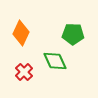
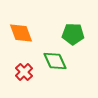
orange diamond: rotated 45 degrees counterclockwise
